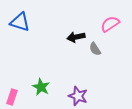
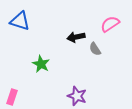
blue triangle: moved 1 px up
green star: moved 23 px up
purple star: moved 1 px left
